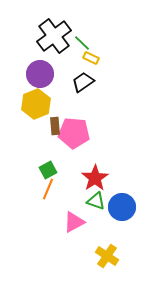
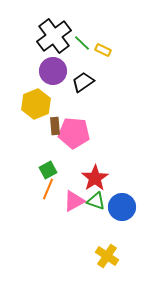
yellow rectangle: moved 12 px right, 8 px up
purple circle: moved 13 px right, 3 px up
pink triangle: moved 21 px up
